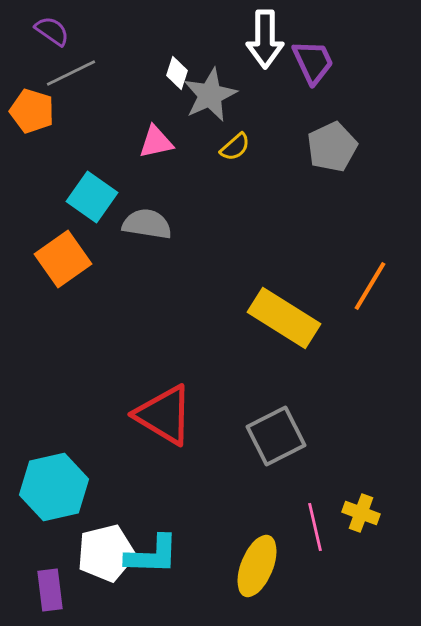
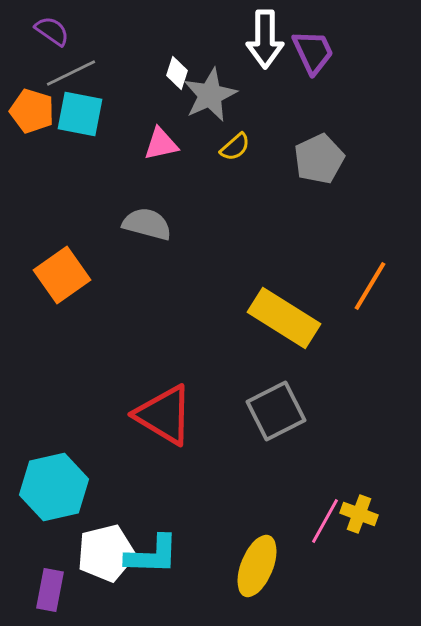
purple trapezoid: moved 10 px up
pink triangle: moved 5 px right, 2 px down
gray pentagon: moved 13 px left, 12 px down
cyan square: moved 12 px left, 83 px up; rotated 24 degrees counterclockwise
gray semicircle: rotated 6 degrees clockwise
orange square: moved 1 px left, 16 px down
gray square: moved 25 px up
yellow cross: moved 2 px left, 1 px down
pink line: moved 10 px right, 6 px up; rotated 42 degrees clockwise
purple rectangle: rotated 18 degrees clockwise
